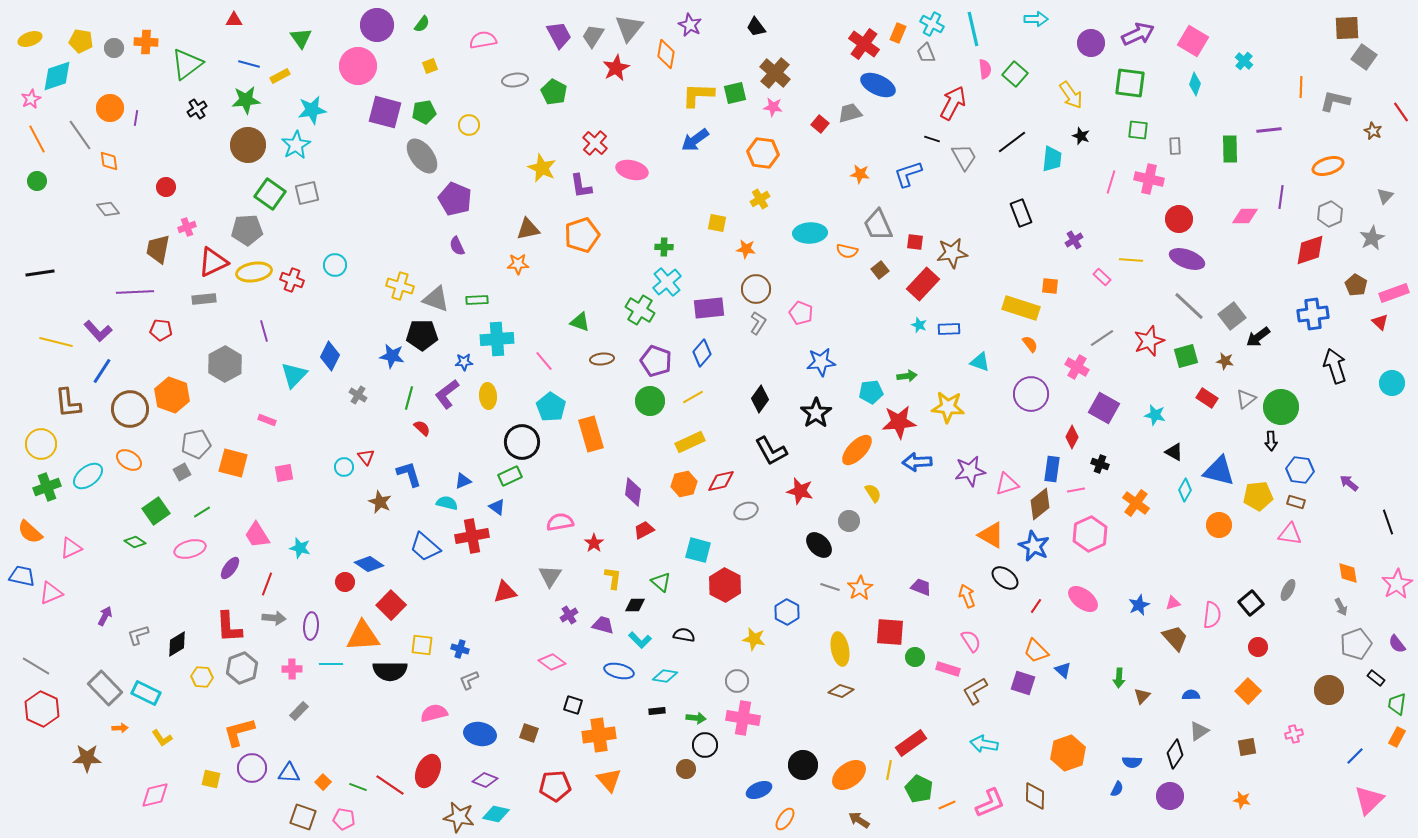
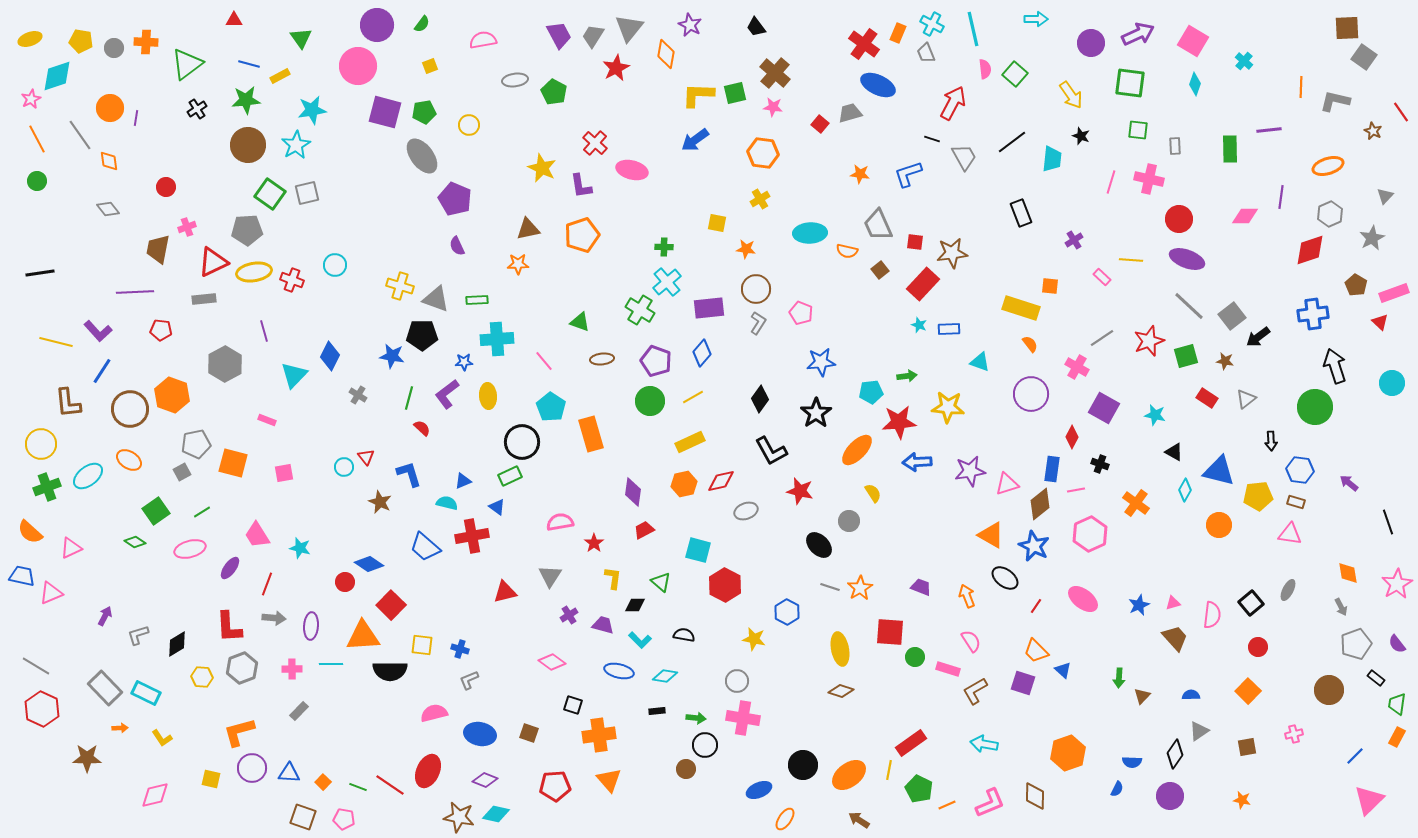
green circle at (1281, 407): moved 34 px right
